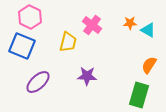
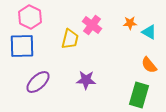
cyan triangle: moved 1 px right, 2 px down
yellow trapezoid: moved 2 px right, 3 px up
blue square: rotated 24 degrees counterclockwise
orange semicircle: rotated 72 degrees counterclockwise
purple star: moved 1 px left, 4 px down
